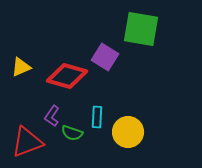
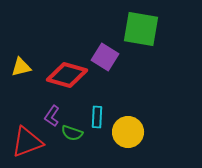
yellow triangle: rotated 10 degrees clockwise
red diamond: moved 1 px up
